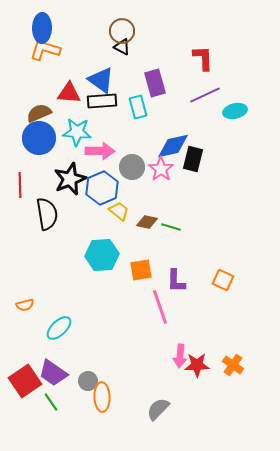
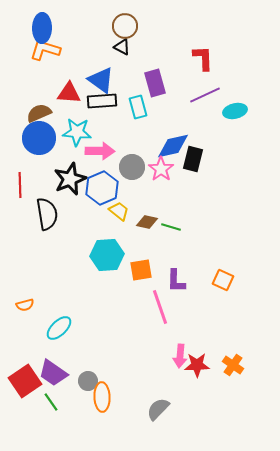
brown circle at (122, 31): moved 3 px right, 5 px up
cyan hexagon at (102, 255): moved 5 px right
